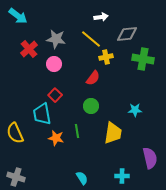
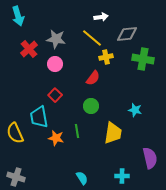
cyan arrow: rotated 36 degrees clockwise
yellow line: moved 1 px right, 1 px up
pink circle: moved 1 px right
cyan star: rotated 16 degrees clockwise
cyan trapezoid: moved 3 px left, 3 px down
